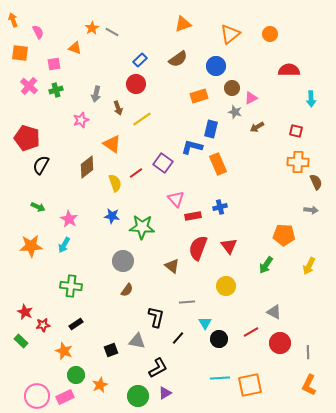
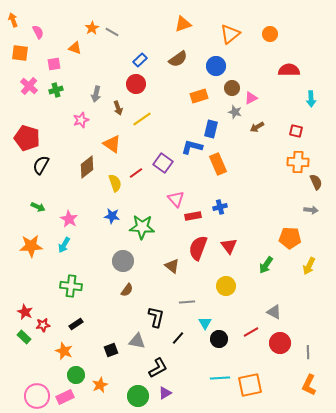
orange pentagon at (284, 235): moved 6 px right, 3 px down
green rectangle at (21, 341): moved 3 px right, 4 px up
